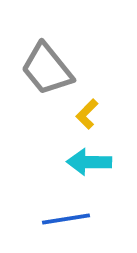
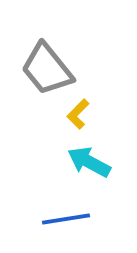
yellow L-shape: moved 9 px left
cyan arrow: rotated 27 degrees clockwise
